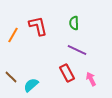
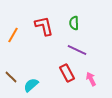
red L-shape: moved 6 px right
